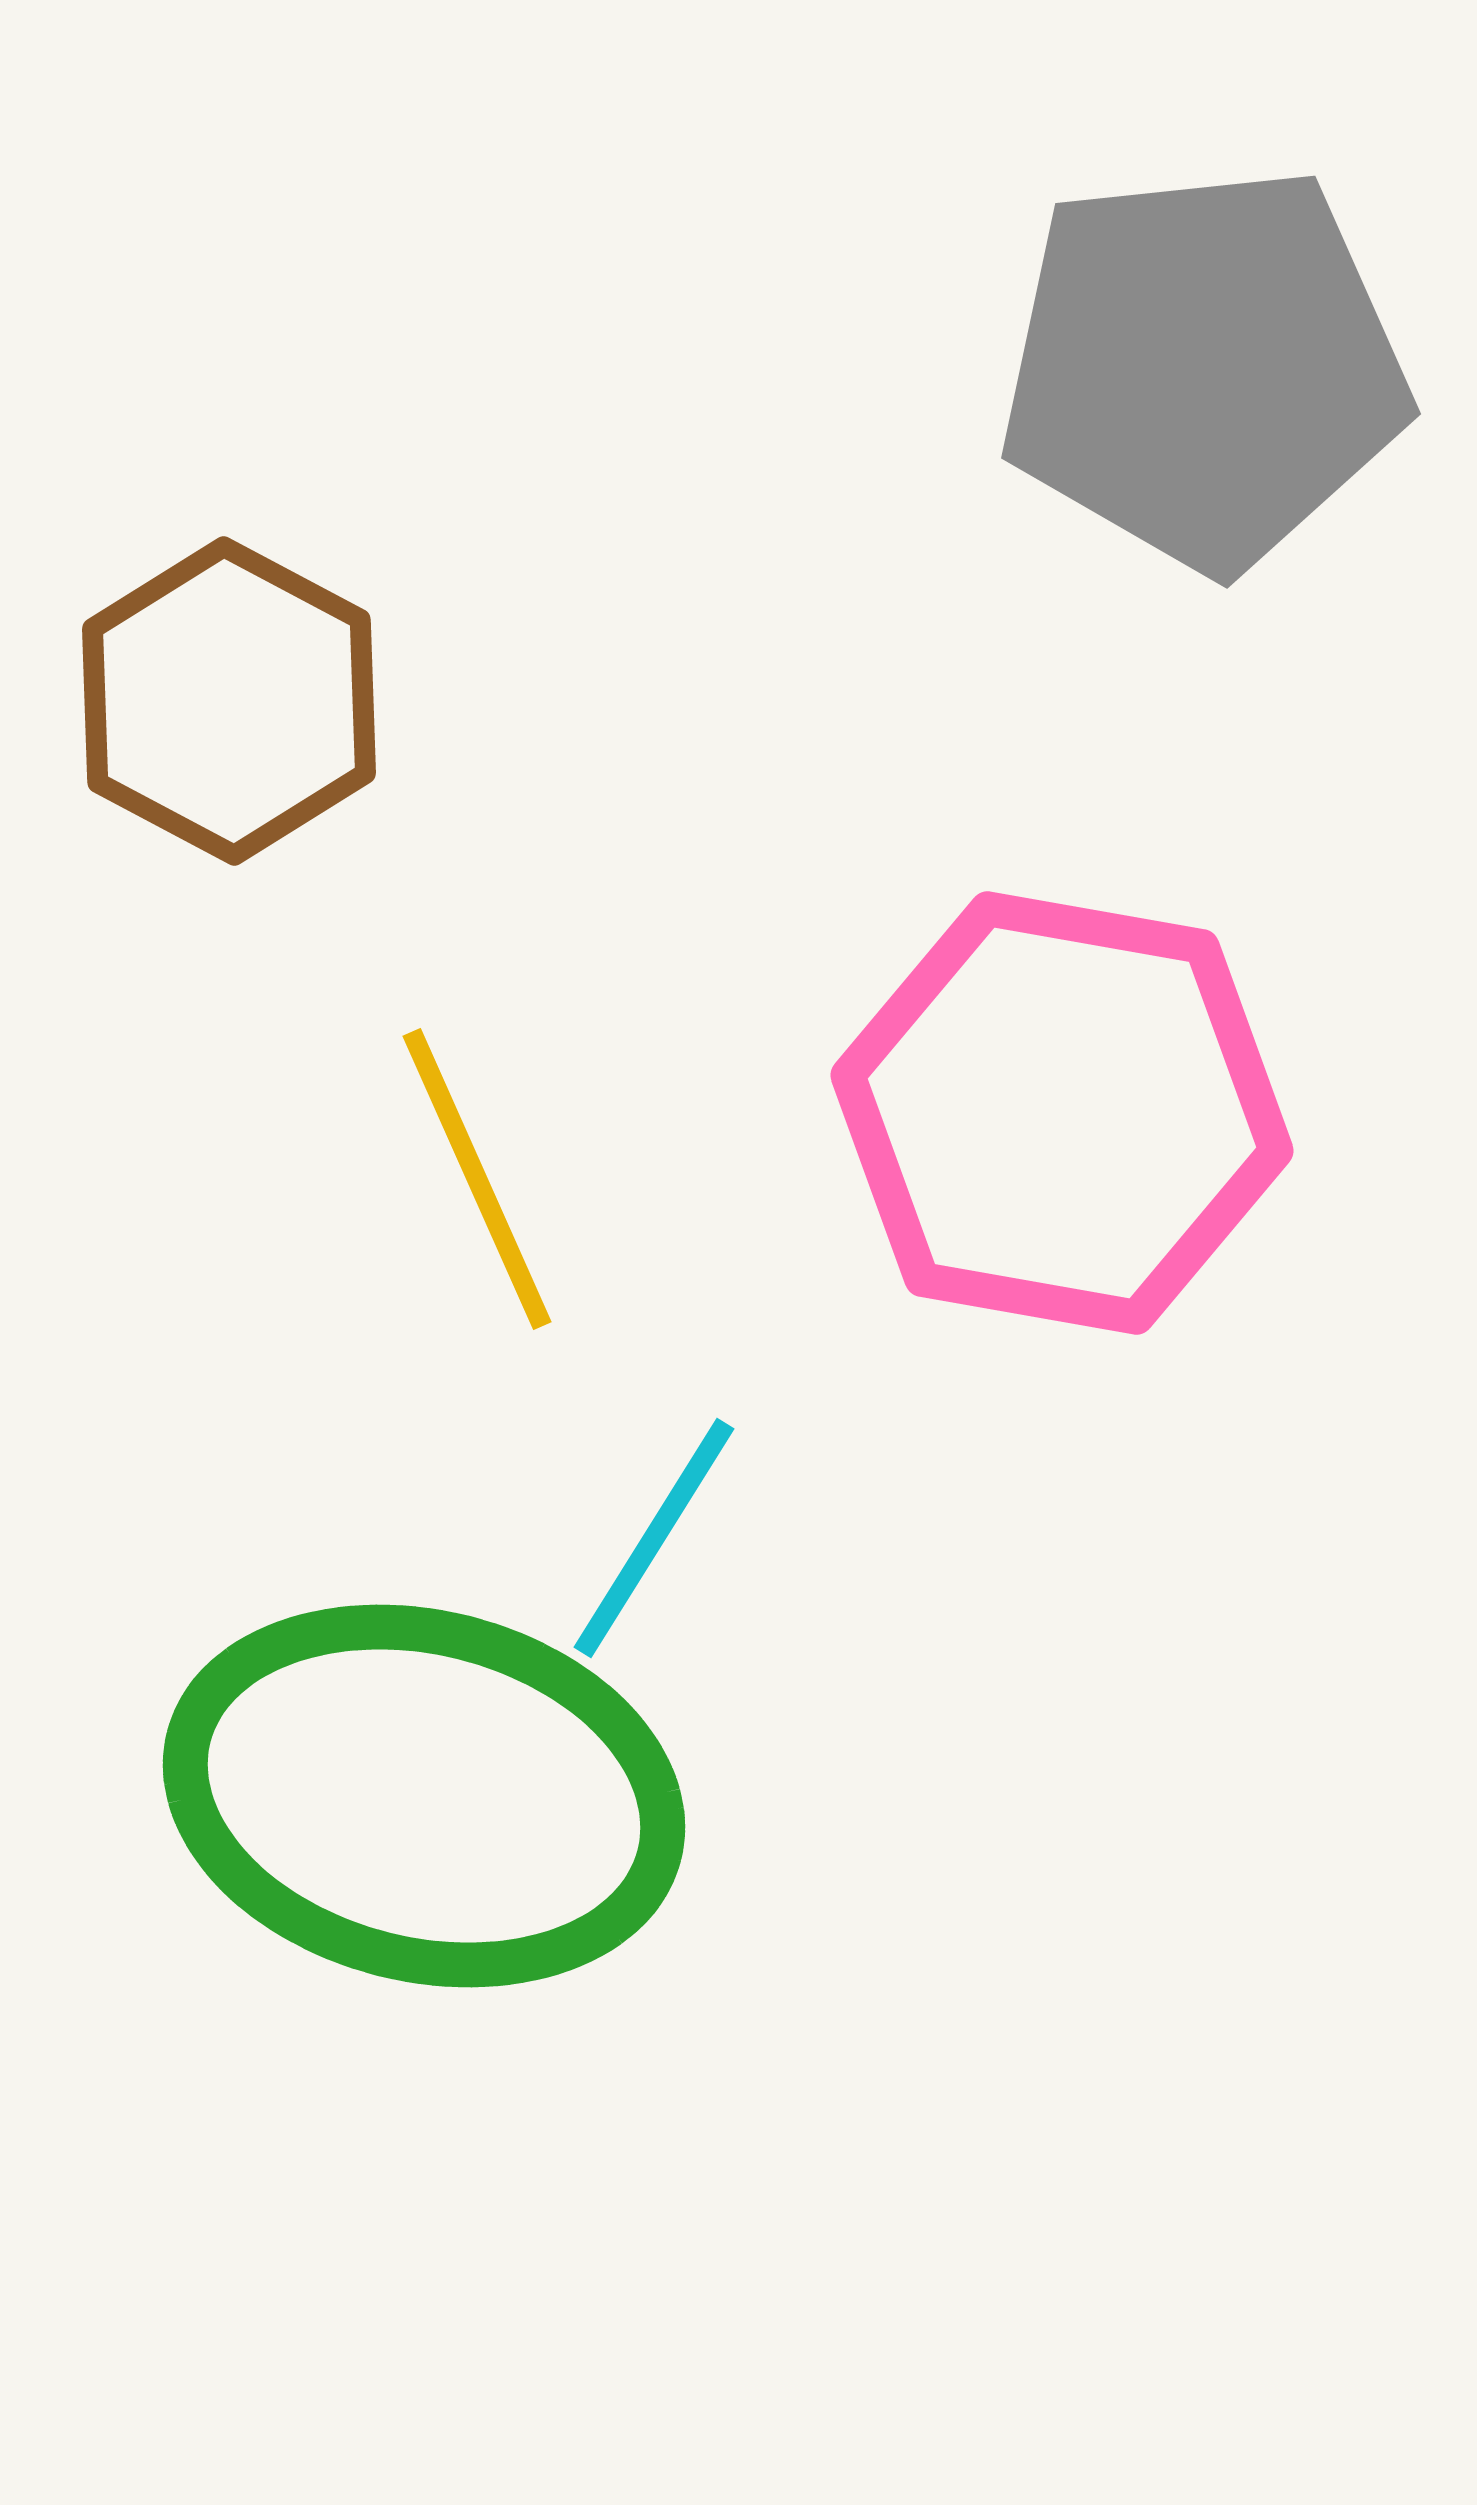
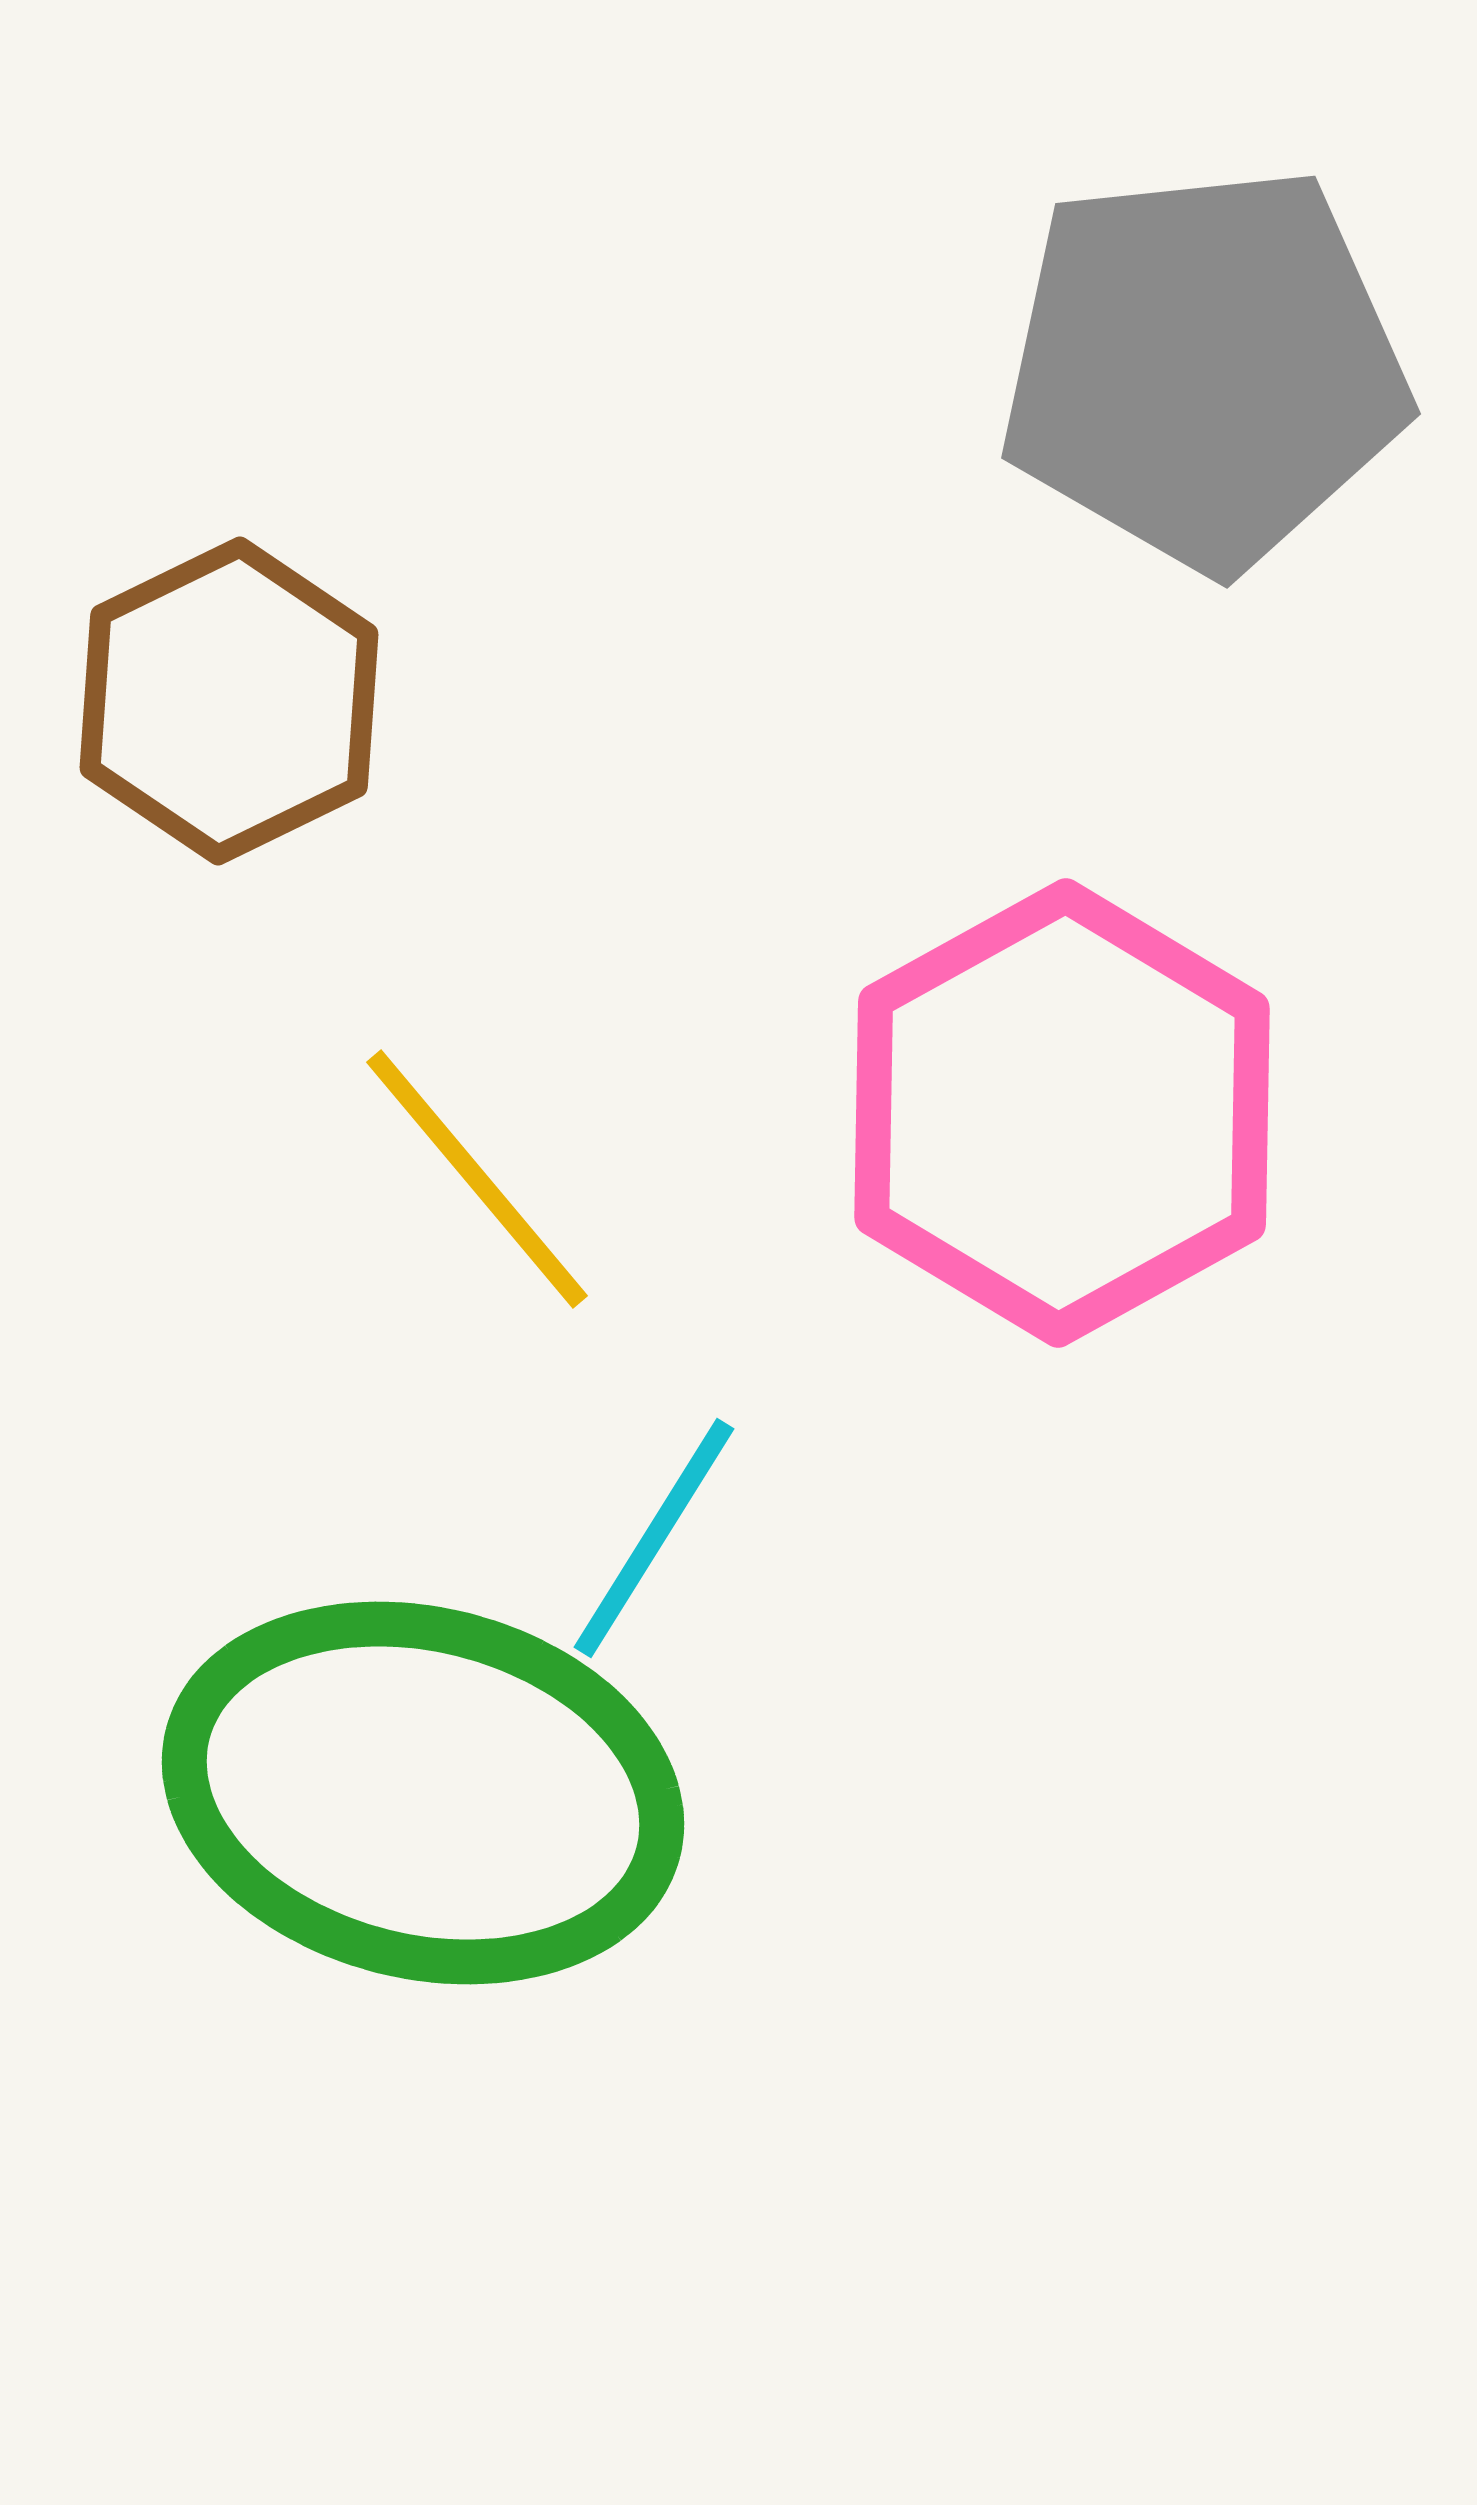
brown hexagon: rotated 6 degrees clockwise
pink hexagon: rotated 21 degrees clockwise
yellow line: rotated 16 degrees counterclockwise
green ellipse: moved 1 px left, 3 px up
